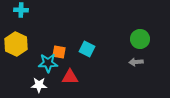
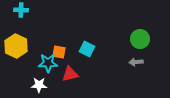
yellow hexagon: moved 2 px down
red triangle: moved 3 px up; rotated 12 degrees counterclockwise
